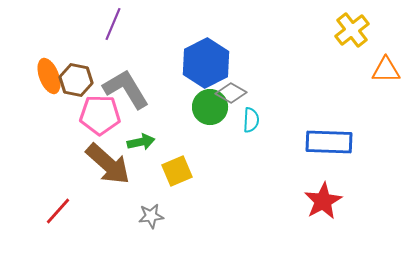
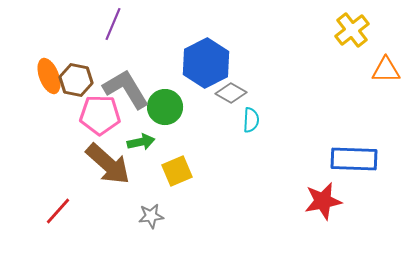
green circle: moved 45 px left
blue rectangle: moved 25 px right, 17 px down
red star: rotated 18 degrees clockwise
